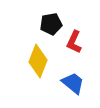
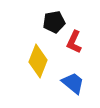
black pentagon: moved 3 px right, 2 px up
